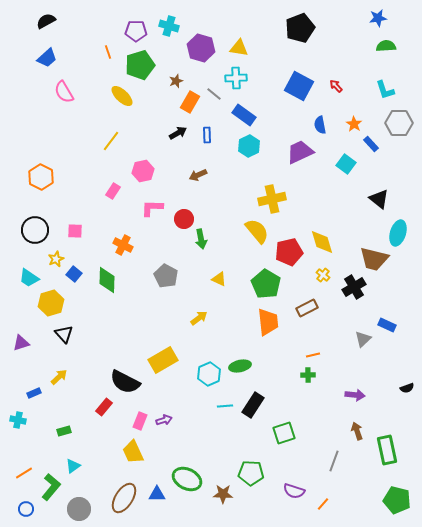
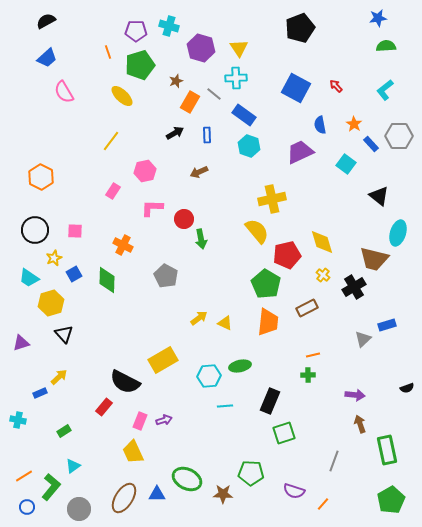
yellow triangle at (239, 48): rotated 48 degrees clockwise
blue square at (299, 86): moved 3 px left, 2 px down
cyan L-shape at (385, 90): rotated 70 degrees clockwise
gray hexagon at (399, 123): moved 13 px down
black arrow at (178, 133): moved 3 px left
cyan hexagon at (249, 146): rotated 15 degrees counterclockwise
pink hexagon at (143, 171): moved 2 px right
brown arrow at (198, 175): moved 1 px right, 3 px up
black triangle at (379, 199): moved 3 px up
red pentagon at (289, 252): moved 2 px left, 3 px down
yellow star at (56, 259): moved 2 px left, 1 px up
blue square at (74, 274): rotated 21 degrees clockwise
yellow triangle at (219, 279): moved 6 px right, 44 px down
orange trapezoid at (268, 322): rotated 12 degrees clockwise
blue rectangle at (387, 325): rotated 42 degrees counterclockwise
cyan hexagon at (209, 374): moved 2 px down; rotated 20 degrees clockwise
blue rectangle at (34, 393): moved 6 px right
black rectangle at (253, 405): moved 17 px right, 4 px up; rotated 10 degrees counterclockwise
green rectangle at (64, 431): rotated 16 degrees counterclockwise
brown arrow at (357, 431): moved 3 px right, 7 px up
orange line at (24, 473): moved 3 px down
green pentagon at (397, 500): moved 6 px left; rotated 28 degrees clockwise
blue circle at (26, 509): moved 1 px right, 2 px up
